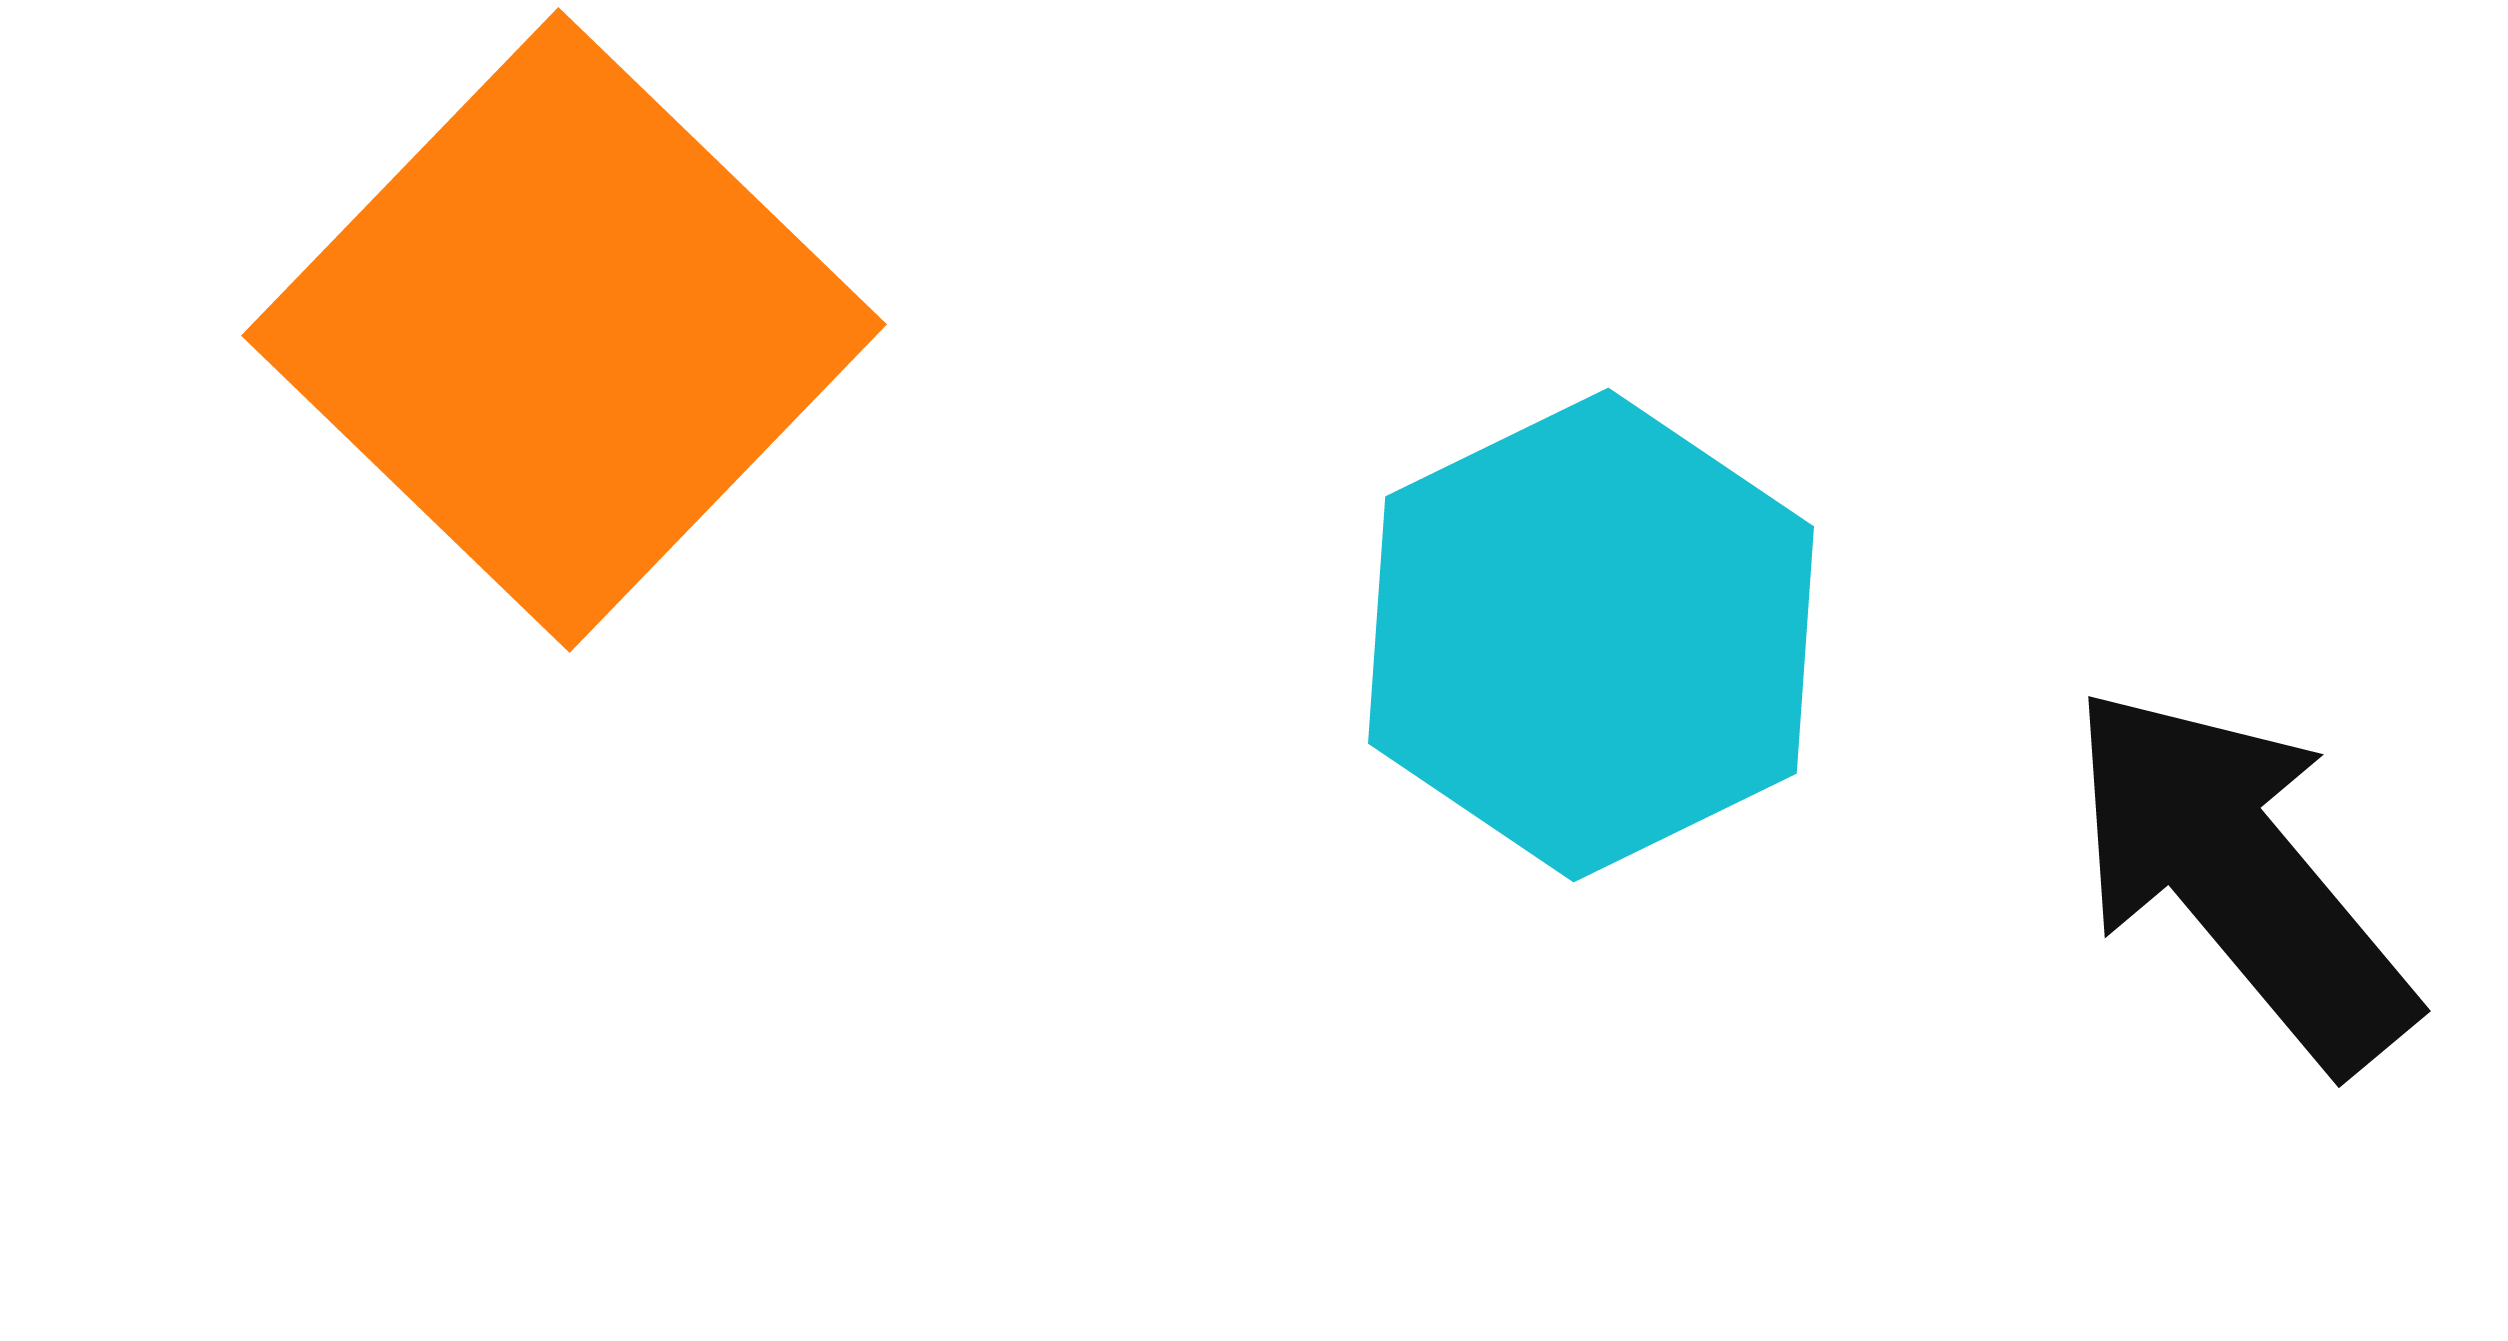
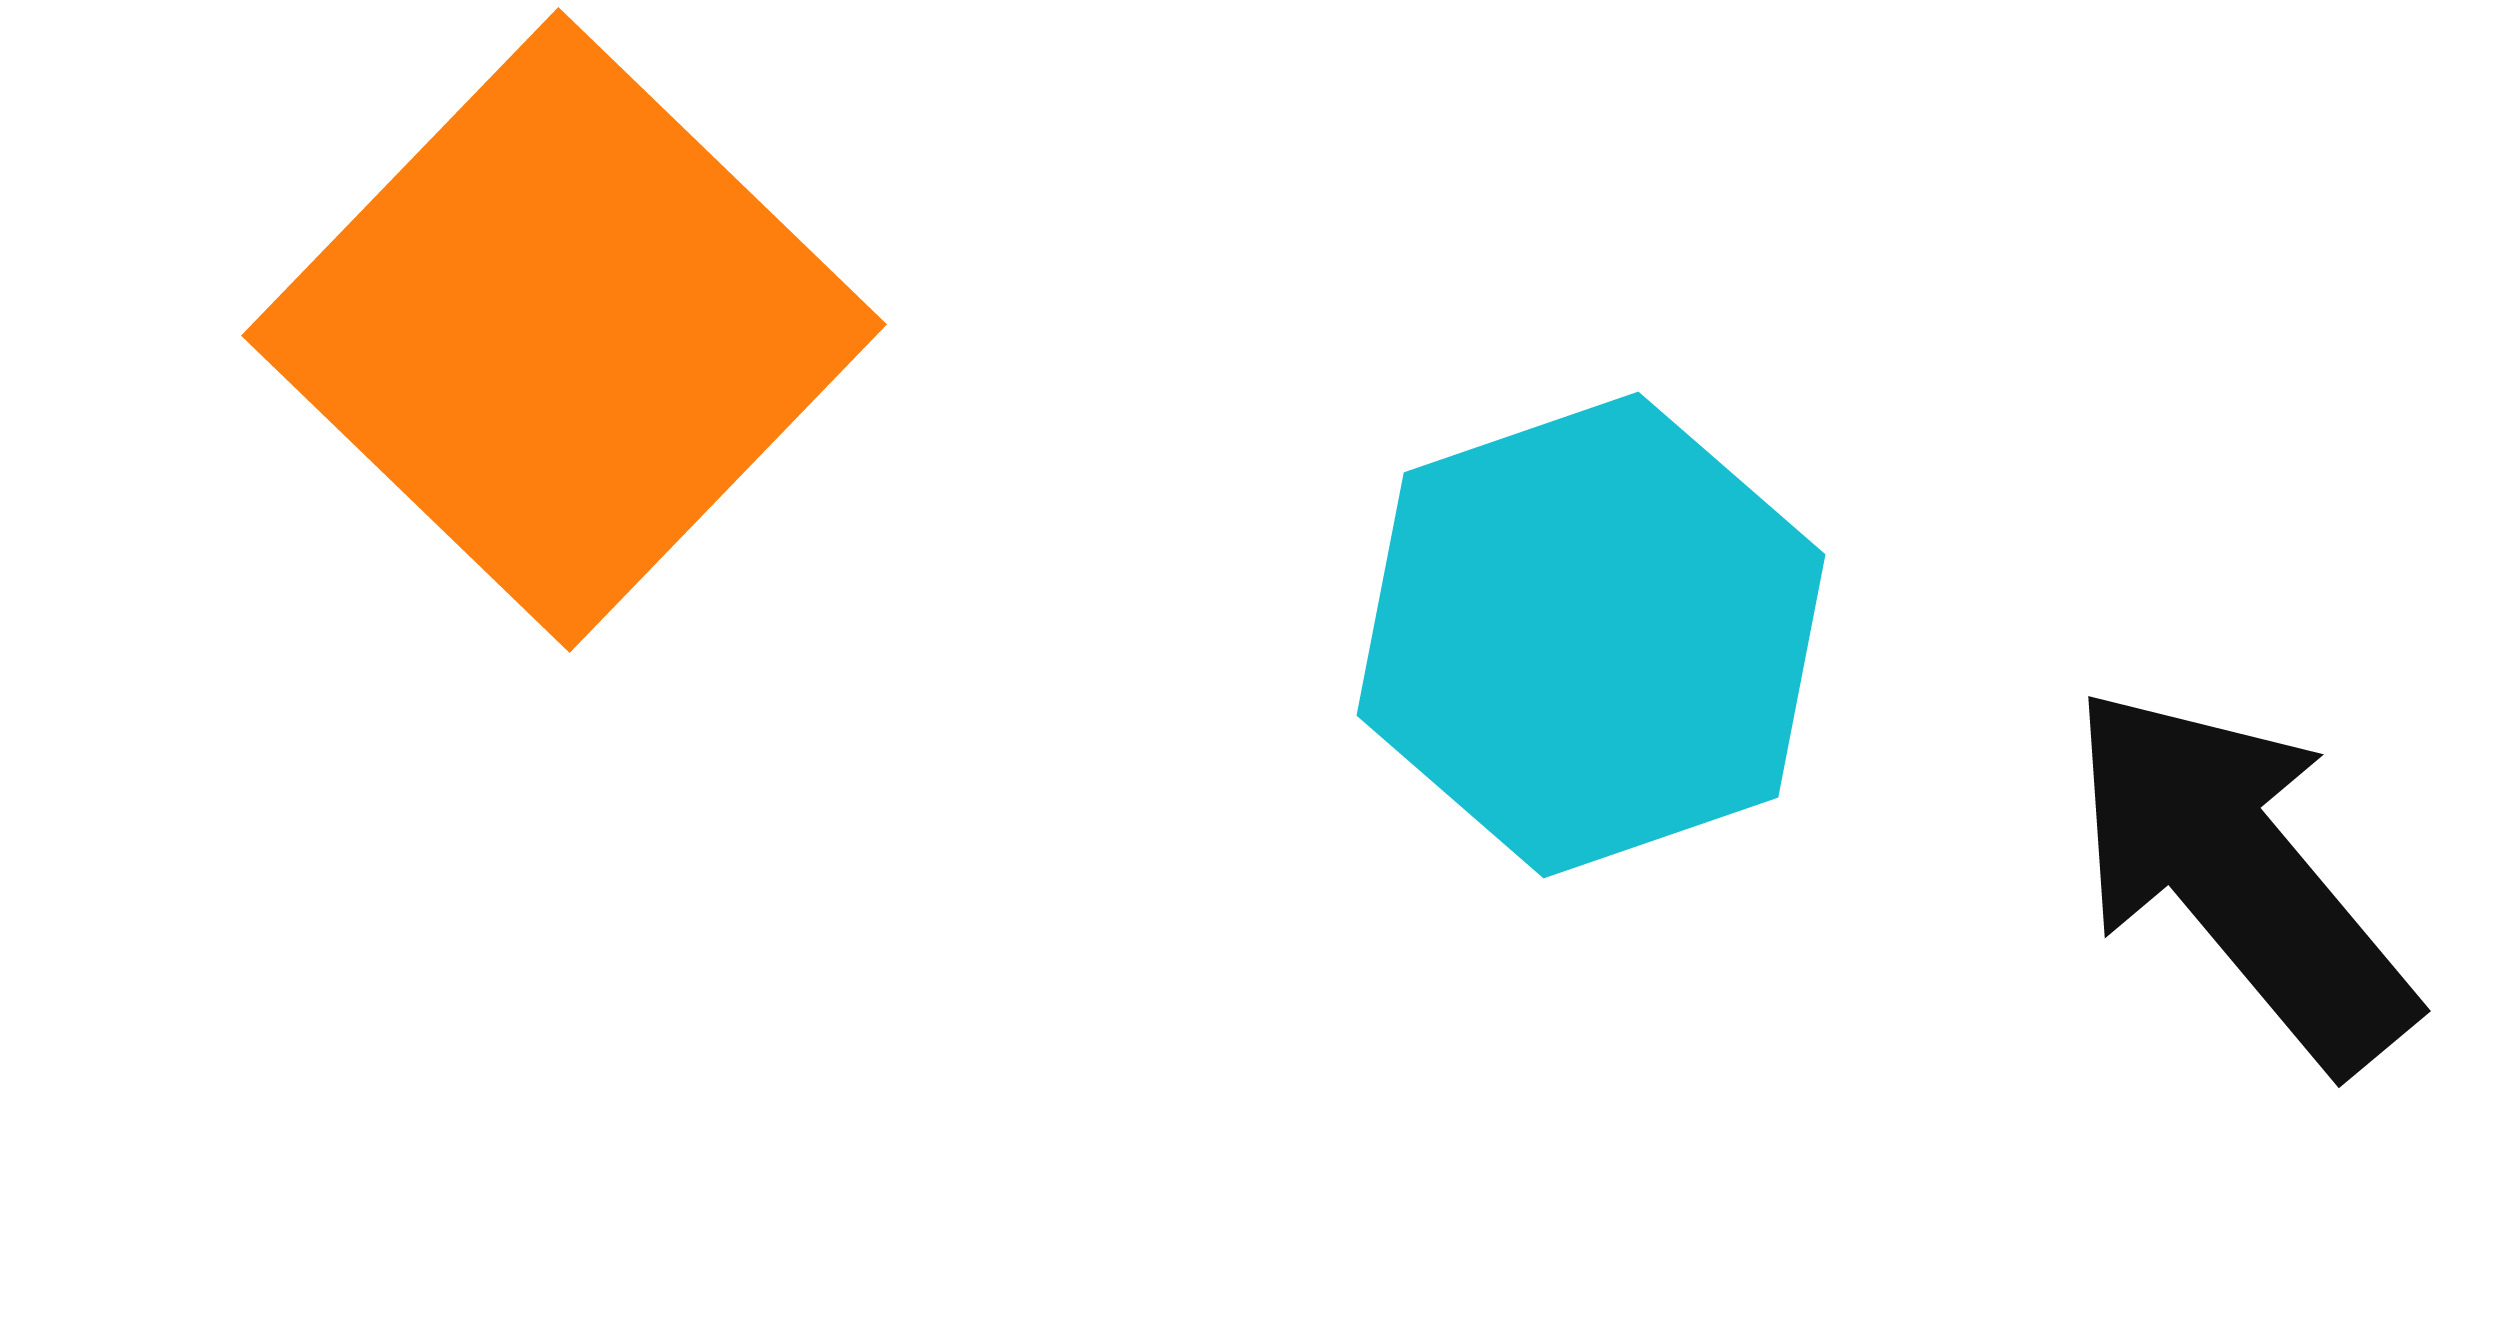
cyan hexagon: rotated 7 degrees clockwise
